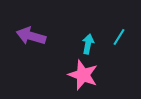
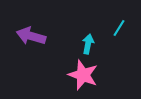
cyan line: moved 9 px up
